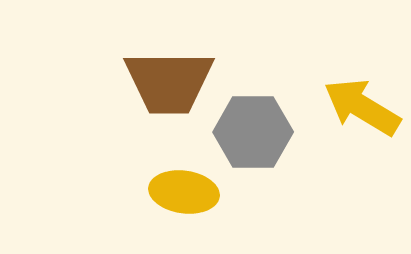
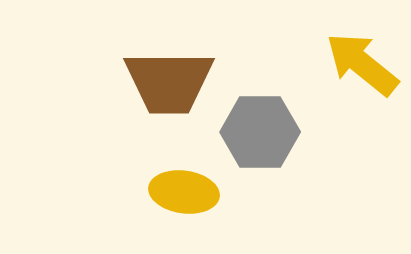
yellow arrow: moved 43 px up; rotated 8 degrees clockwise
gray hexagon: moved 7 px right
